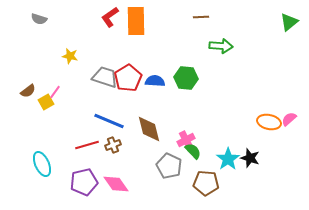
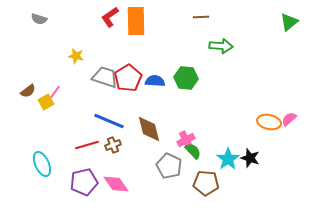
yellow star: moved 6 px right
